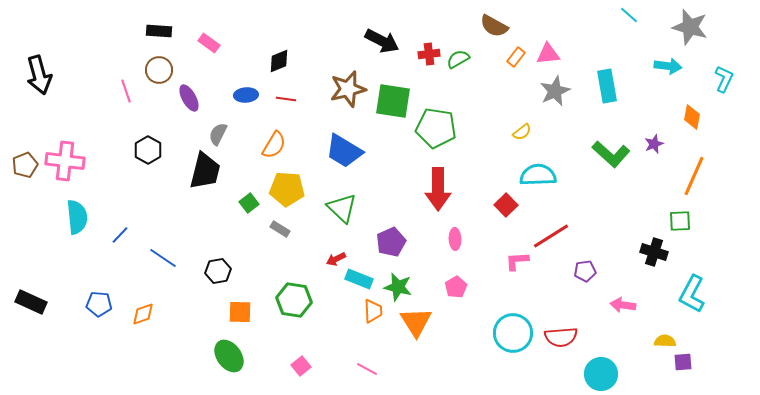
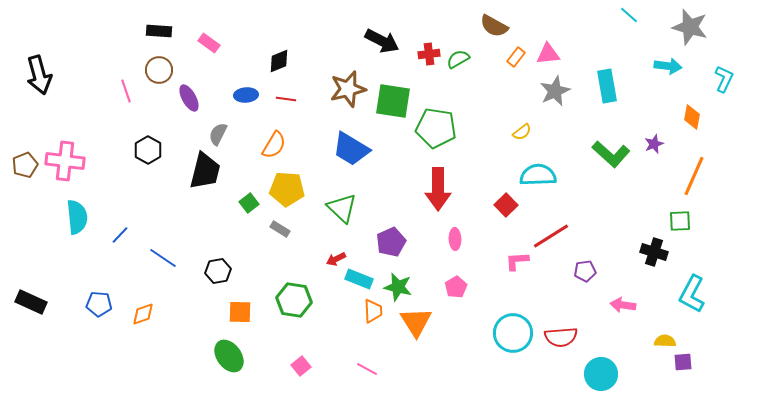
blue trapezoid at (344, 151): moved 7 px right, 2 px up
